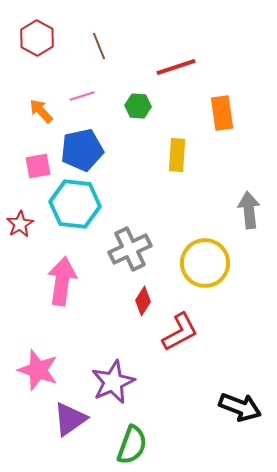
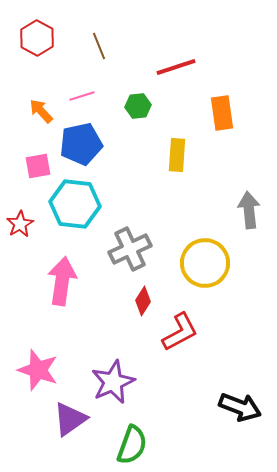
green hexagon: rotated 10 degrees counterclockwise
blue pentagon: moved 1 px left, 6 px up
